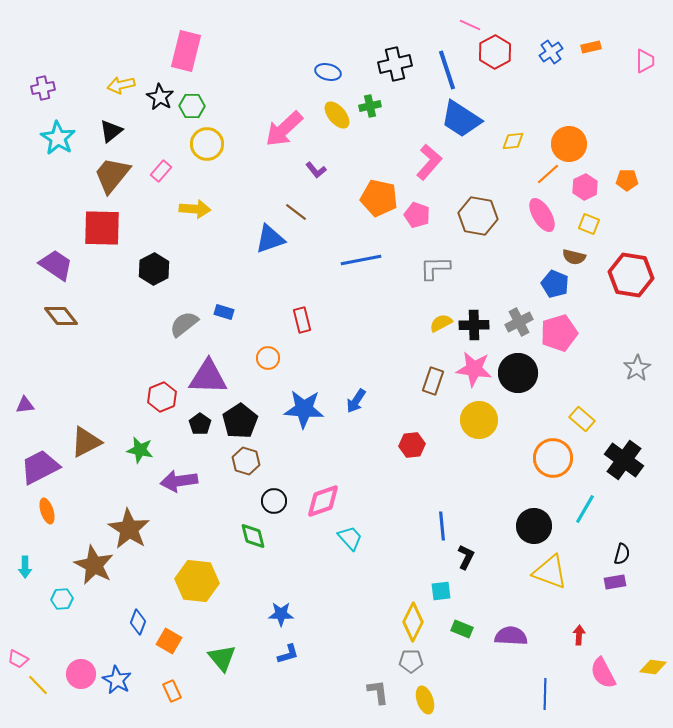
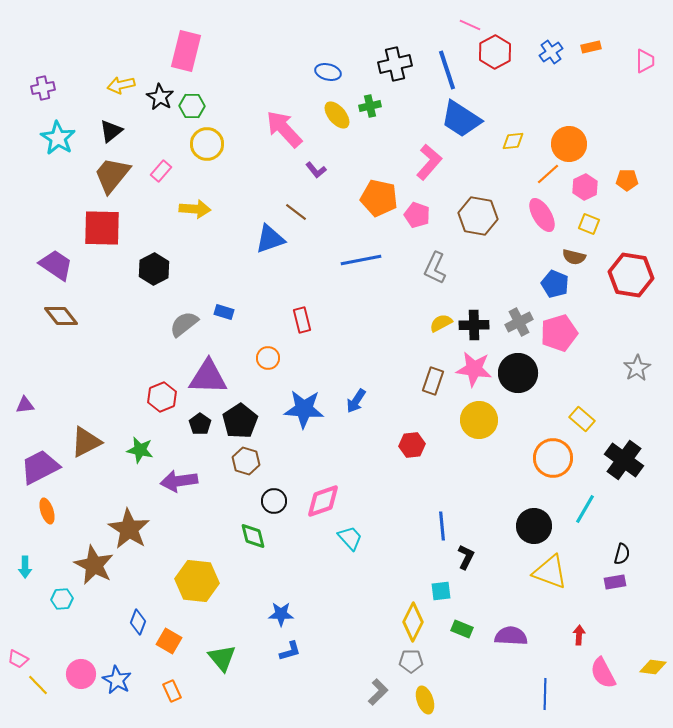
pink arrow at (284, 129): rotated 90 degrees clockwise
gray L-shape at (435, 268): rotated 64 degrees counterclockwise
blue L-shape at (288, 654): moved 2 px right, 3 px up
gray L-shape at (378, 692): rotated 52 degrees clockwise
